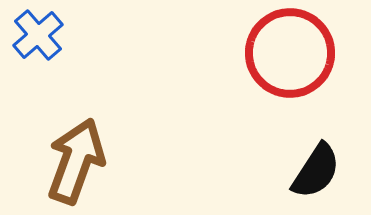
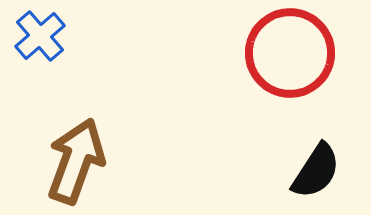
blue cross: moved 2 px right, 1 px down
